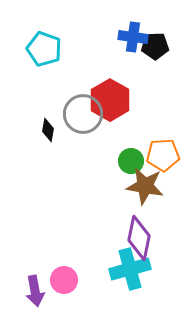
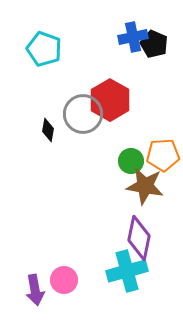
blue cross: rotated 20 degrees counterclockwise
black pentagon: moved 1 px left, 2 px up; rotated 24 degrees clockwise
cyan cross: moved 3 px left, 2 px down
purple arrow: moved 1 px up
